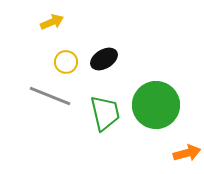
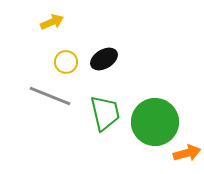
green circle: moved 1 px left, 17 px down
